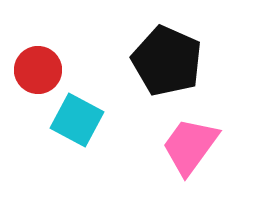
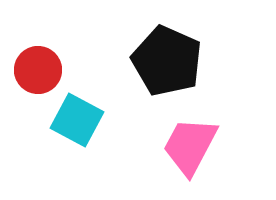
pink trapezoid: rotated 8 degrees counterclockwise
